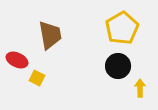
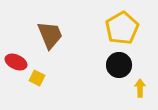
brown trapezoid: rotated 12 degrees counterclockwise
red ellipse: moved 1 px left, 2 px down
black circle: moved 1 px right, 1 px up
